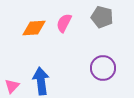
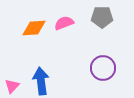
gray pentagon: rotated 15 degrees counterclockwise
pink semicircle: rotated 42 degrees clockwise
